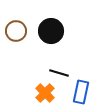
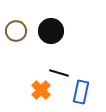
orange cross: moved 4 px left, 3 px up
